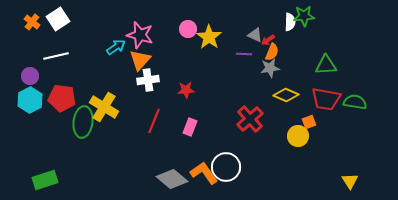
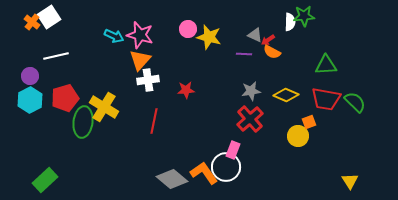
white square: moved 9 px left, 2 px up
yellow star: rotated 20 degrees counterclockwise
cyan arrow: moved 2 px left, 11 px up; rotated 60 degrees clockwise
orange semicircle: rotated 96 degrees clockwise
gray star: moved 19 px left, 23 px down
red pentagon: moved 3 px right; rotated 24 degrees counterclockwise
green semicircle: rotated 35 degrees clockwise
red line: rotated 10 degrees counterclockwise
pink rectangle: moved 43 px right, 23 px down
green rectangle: rotated 25 degrees counterclockwise
